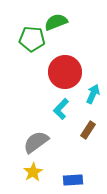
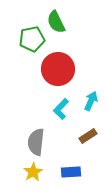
green semicircle: rotated 95 degrees counterclockwise
green pentagon: rotated 15 degrees counterclockwise
red circle: moved 7 px left, 3 px up
cyan arrow: moved 2 px left, 7 px down
brown rectangle: moved 6 px down; rotated 24 degrees clockwise
gray semicircle: rotated 48 degrees counterclockwise
blue rectangle: moved 2 px left, 8 px up
